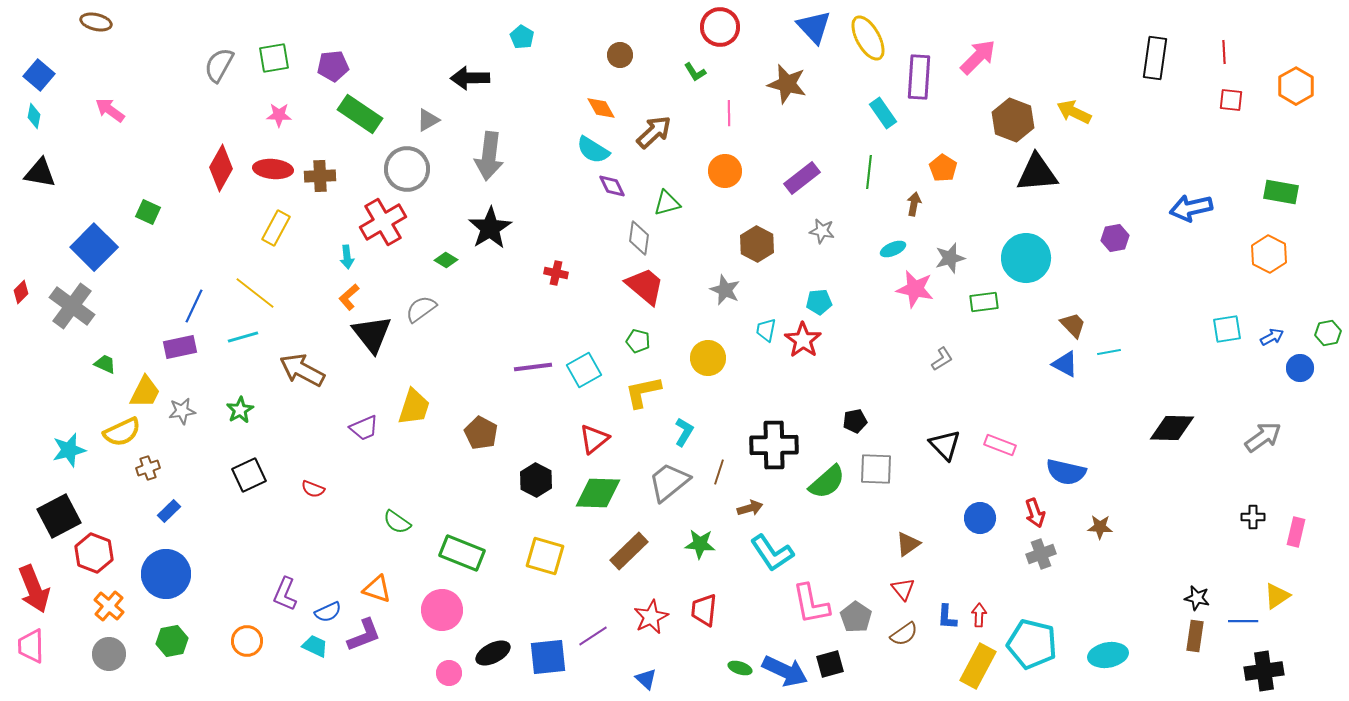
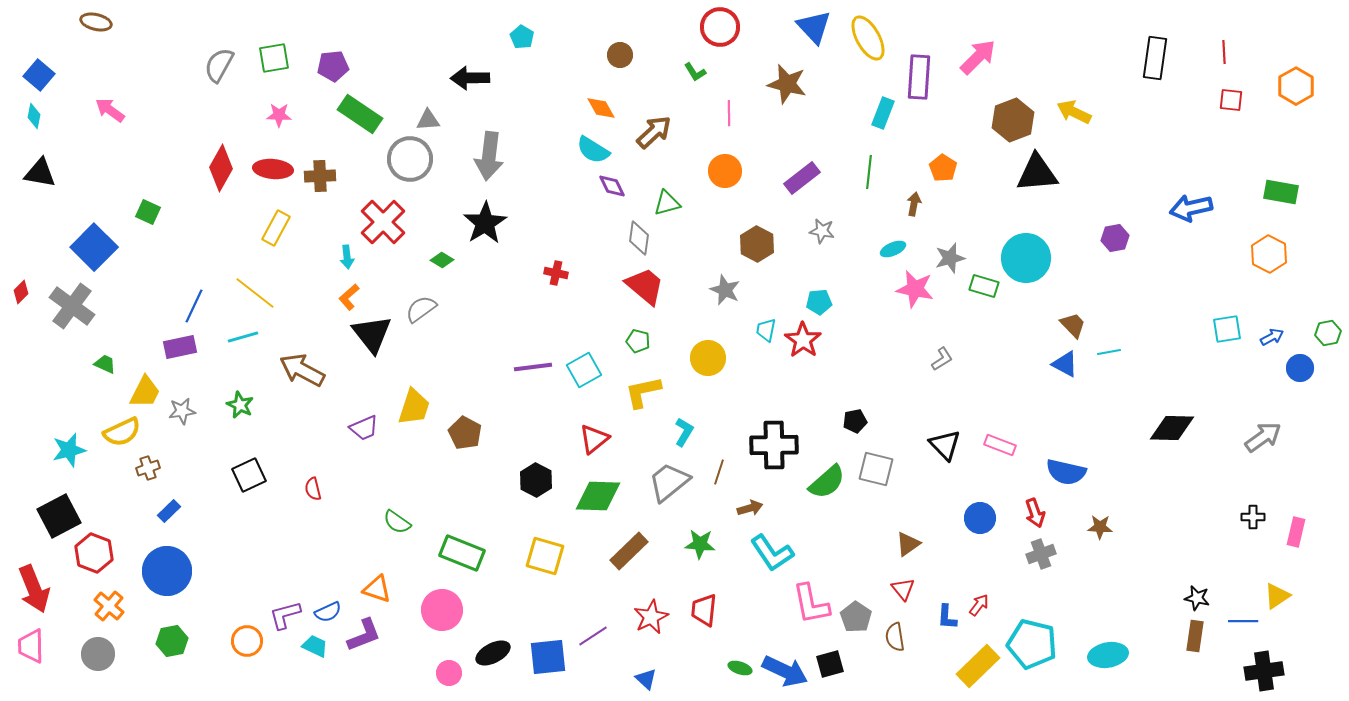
cyan rectangle at (883, 113): rotated 56 degrees clockwise
gray triangle at (428, 120): rotated 25 degrees clockwise
brown hexagon at (1013, 120): rotated 18 degrees clockwise
gray circle at (407, 169): moved 3 px right, 10 px up
red cross at (383, 222): rotated 15 degrees counterclockwise
black star at (490, 228): moved 5 px left, 5 px up
green diamond at (446, 260): moved 4 px left
green rectangle at (984, 302): moved 16 px up; rotated 24 degrees clockwise
green star at (240, 410): moved 5 px up; rotated 16 degrees counterclockwise
brown pentagon at (481, 433): moved 16 px left
gray square at (876, 469): rotated 12 degrees clockwise
red semicircle at (313, 489): rotated 55 degrees clockwise
green diamond at (598, 493): moved 3 px down
blue circle at (166, 574): moved 1 px right, 3 px up
purple L-shape at (285, 594): moved 21 px down; rotated 52 degrees clockwise
red arrow at (979, 615): moved 10 px up; rotated 35 degrees clockwise
brown semicircle at (904, 634): moved 9 px left, 3 px down; rotated 116 degrees clockwise
gray circle at (109, 654): moved 11 px left
yellow rectangle at (978, 666): rotated 18 degrees clockwise
